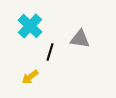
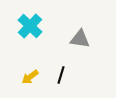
black line: moved 11 px right, 23 px down
